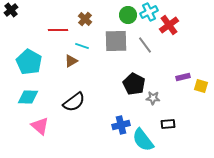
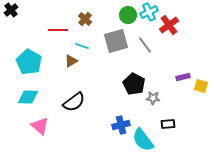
gray square: rotated 15 degrees counterclockwise
